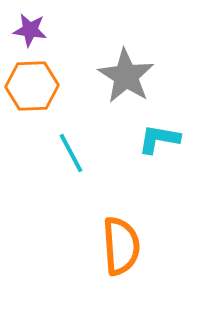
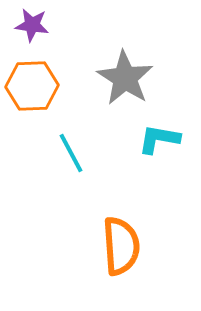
purple star: moved 2 px right, 5 px up
gray star: moved 1 px left, 2 px down
